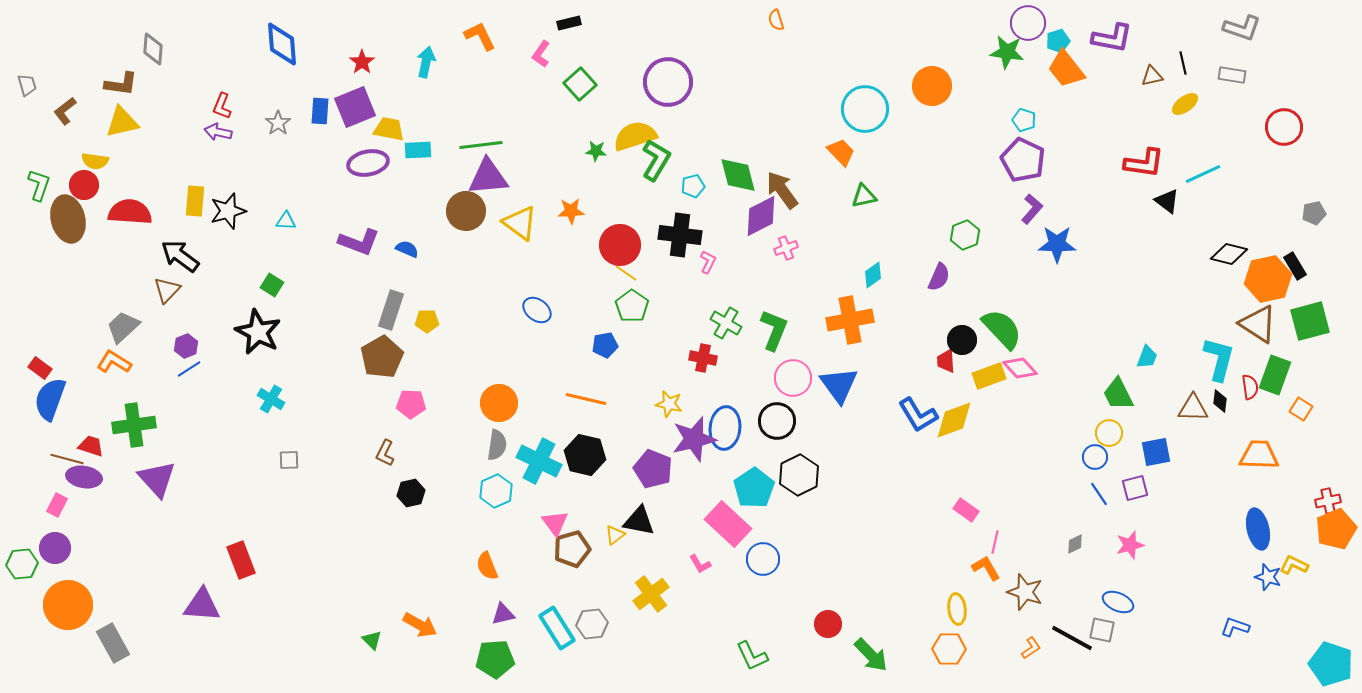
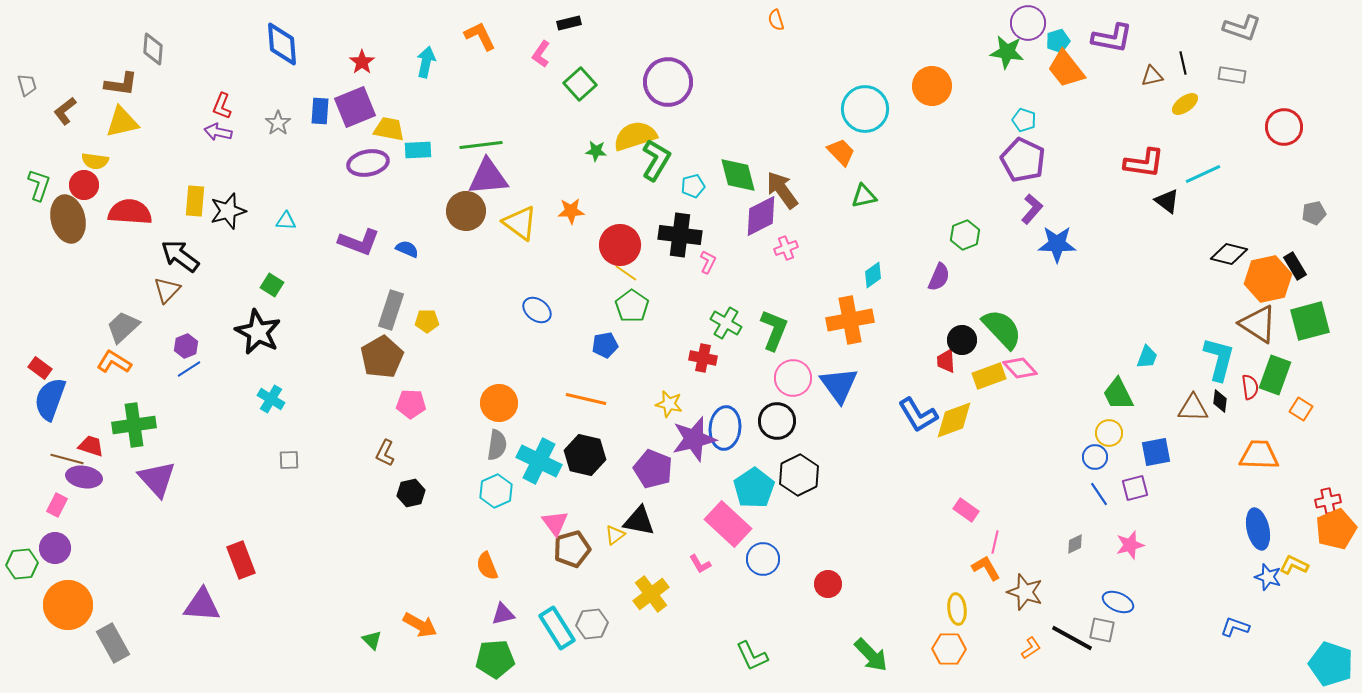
red circle at (828, 624): moved 40 px up
